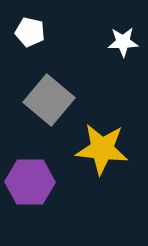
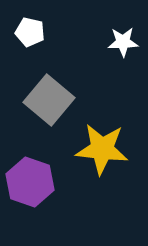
purple hexagon: rotated 18 degrees clockwise
